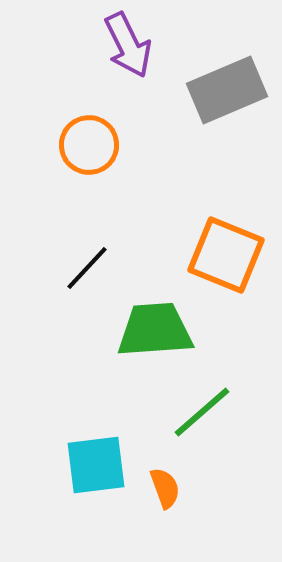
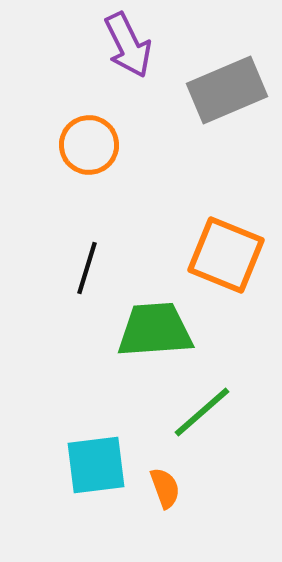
black line: rotated 26 degrees counterclockwise
